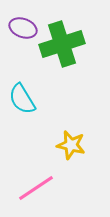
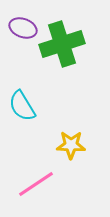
cyan semicircle: moved 7 px down
yellow star: rotated 12 degrees counterclockwise
pink line: moved 4 px up
